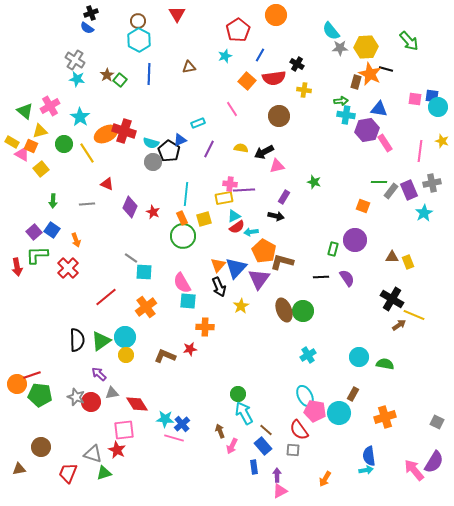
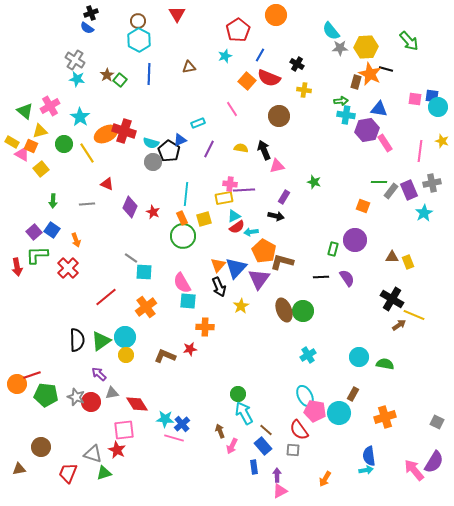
red semicircle at (274, 78): moved 5 px left; rotated 30 degrees clockwise
black arrow at (264, 152): moved 2 px up; rotated 96 degrees clockwise
green pentagon at (40, 395): moved 6 px right
